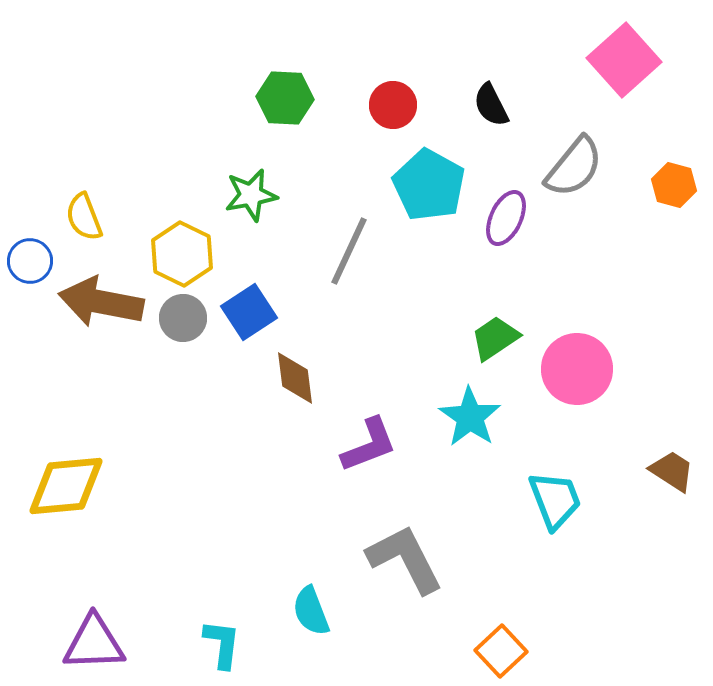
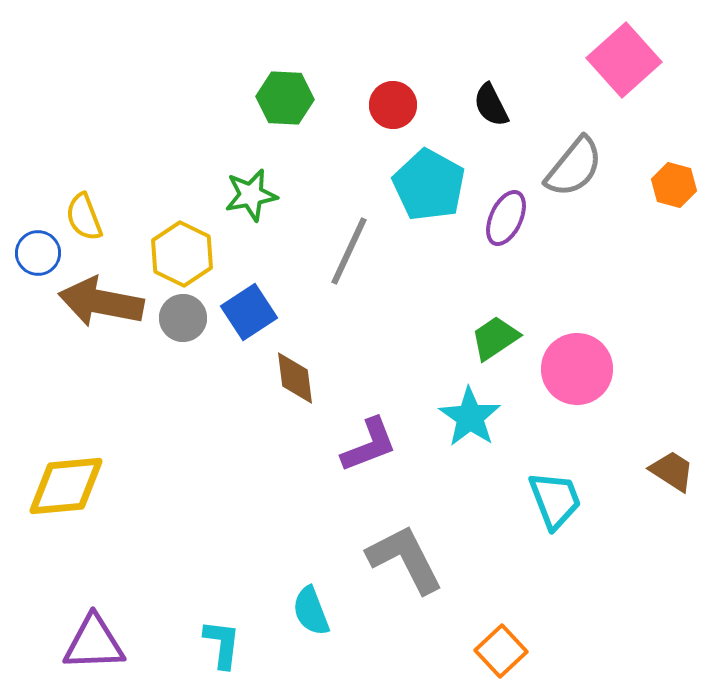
blue circle: moved 8 px right, 8 px up
